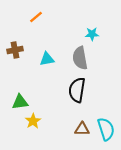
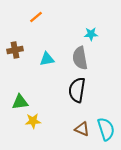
cyan star: moved 1 px left
yellow star: rotated 28 degrees clockwise
brown triangle: rotated 21 degrees clockwise
